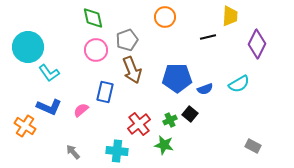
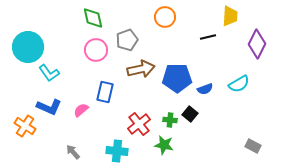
brown arrow: moved 9 px right, 1 px up; rotated 80 degrees counterclockwise
green cross: rotated 32 degrees clockwise
